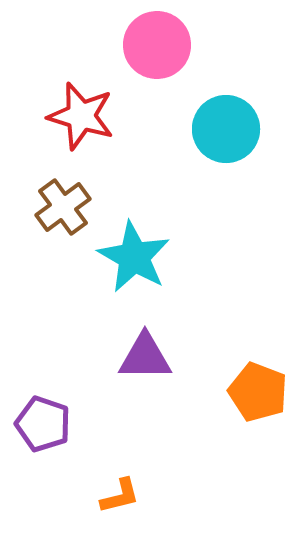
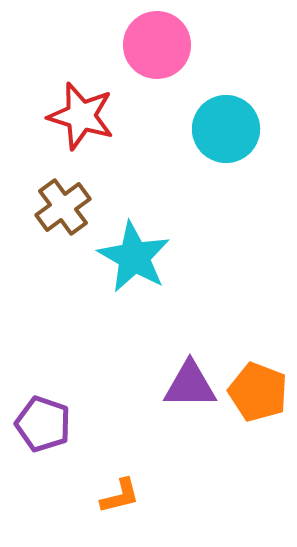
purple triangle: moved 45 px right, 28 px down
